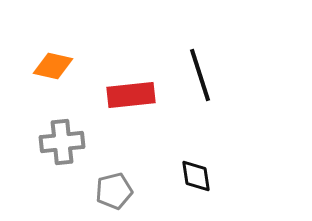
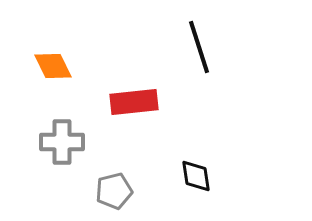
orange diamond: rotated 51 degrees clockwise
black line: moved 1 px left, 28 px up
red rectangle: moved 3 px right, 7 px down
gray cross: rotated 6 degrees clockwise
